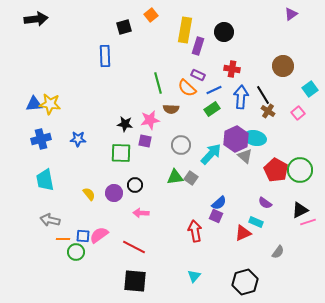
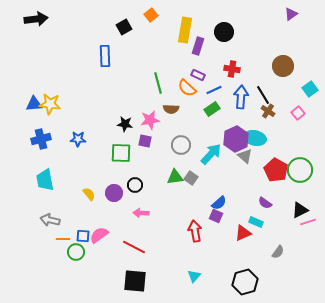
black square at (124, 27): rotated 14 degrees counterclockwise
